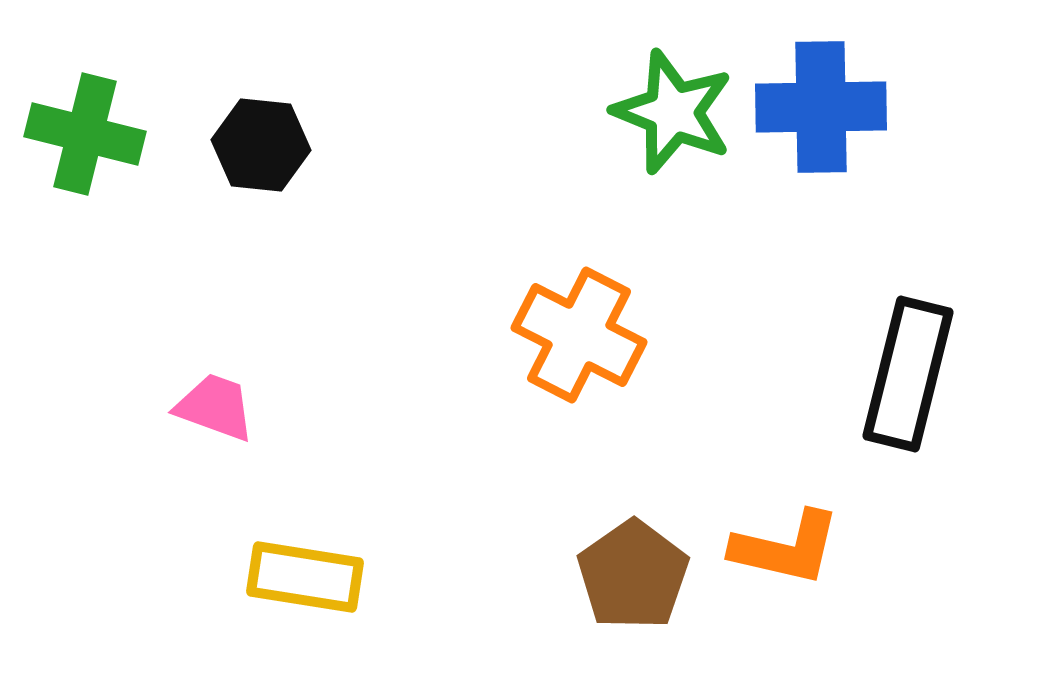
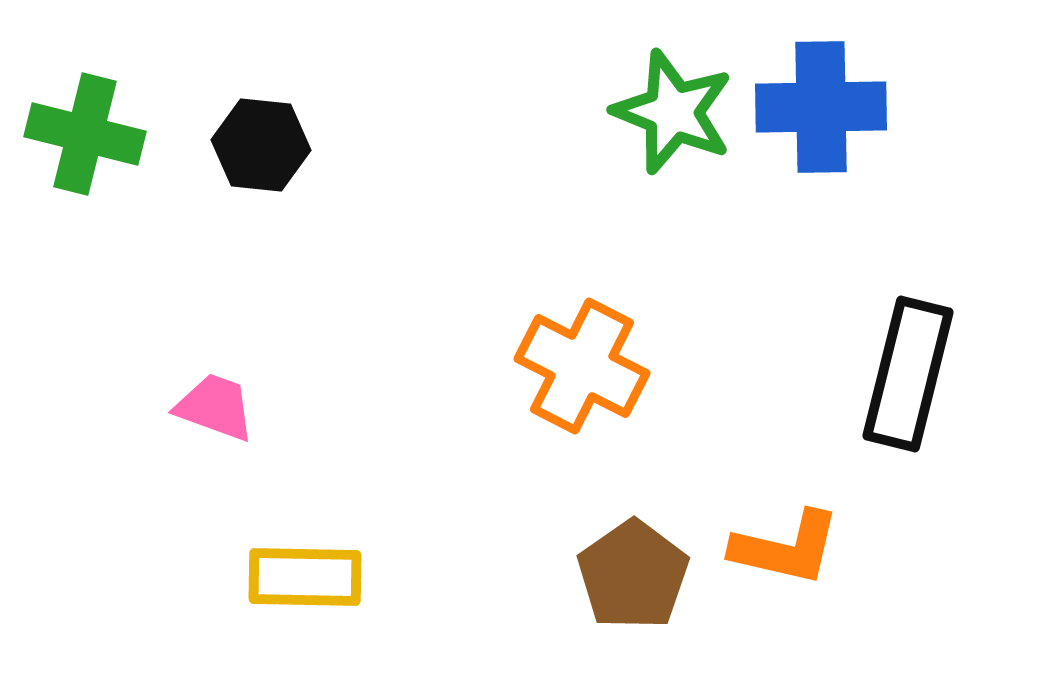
orange cross: moved 3 px right, 31 px down
yellow rectangle: rotated 8 degrees counterclockwise
